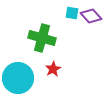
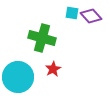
cyan circle: moved 1 px up
